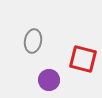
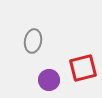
red square: moved 9 px down; rotated 28 degrees counterclockwise
